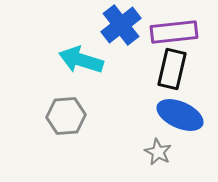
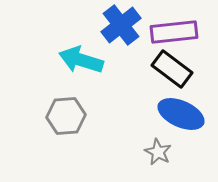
black rectangle: rotated 66 degrees counterclockwise
blue ellipse: moved 1 px right, 1 px up
